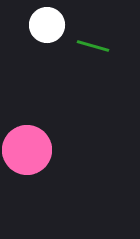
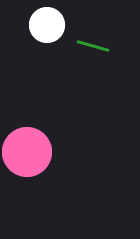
pink circle: moved 2 px down
